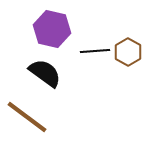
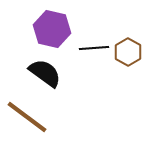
black line: moved 1 px left, 3 px up
